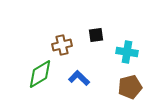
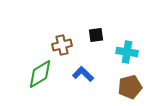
blue L-shape: moved 4 px right, 4 px up
